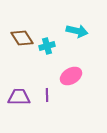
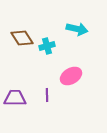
cyan arrow: moved 2 px up
purple trapezoid: moved 4 px left, 1 px down
